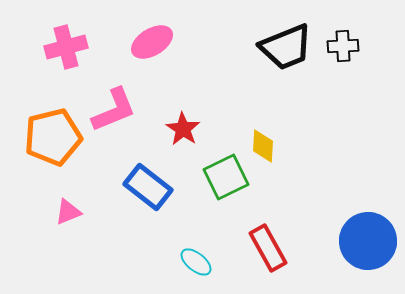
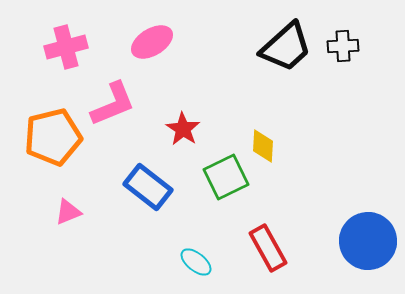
black trapezoid: rotated 20 degrees counterclockwise
pink L-shape: moved 1 px left, 6 px up
